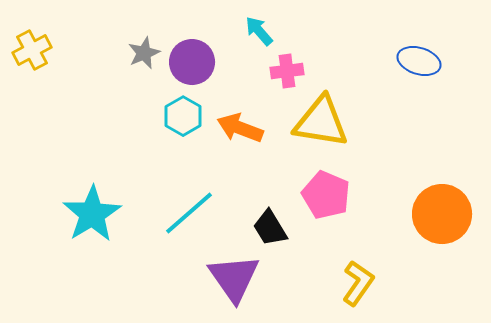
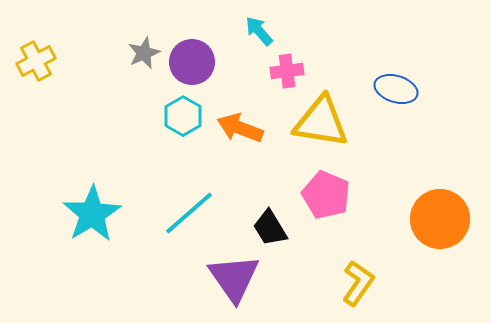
yellow cross: moved 4 px right, 11 px down
blue ellipse: moved 23 px left, 28 px down
orange circle: moved 2 px left, 5 px down
